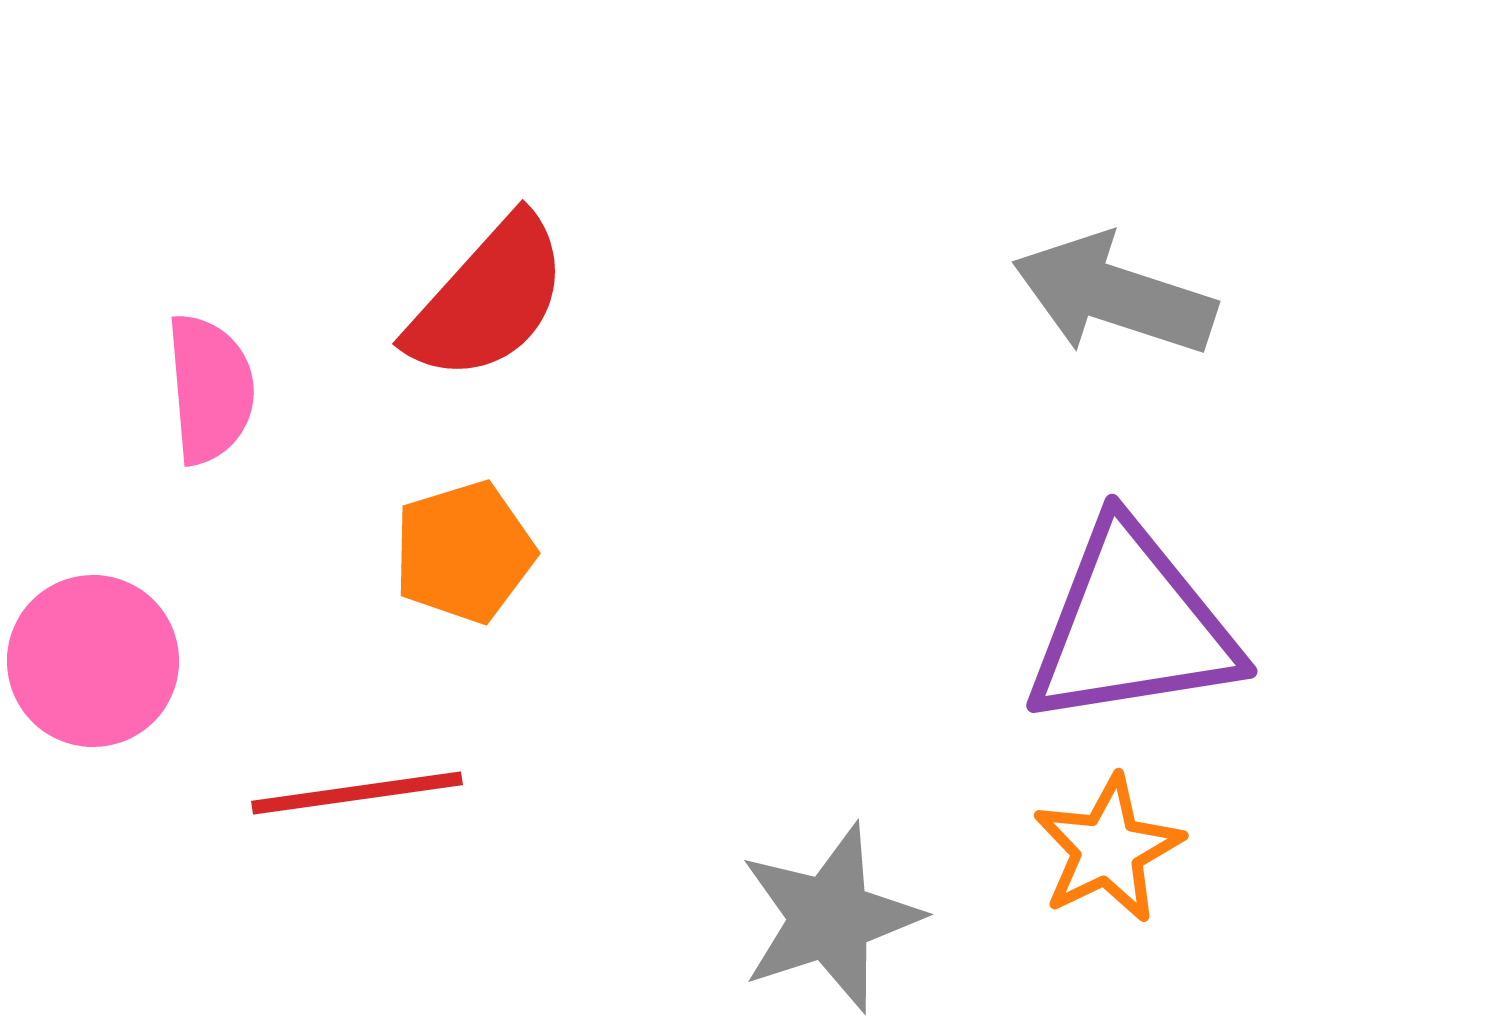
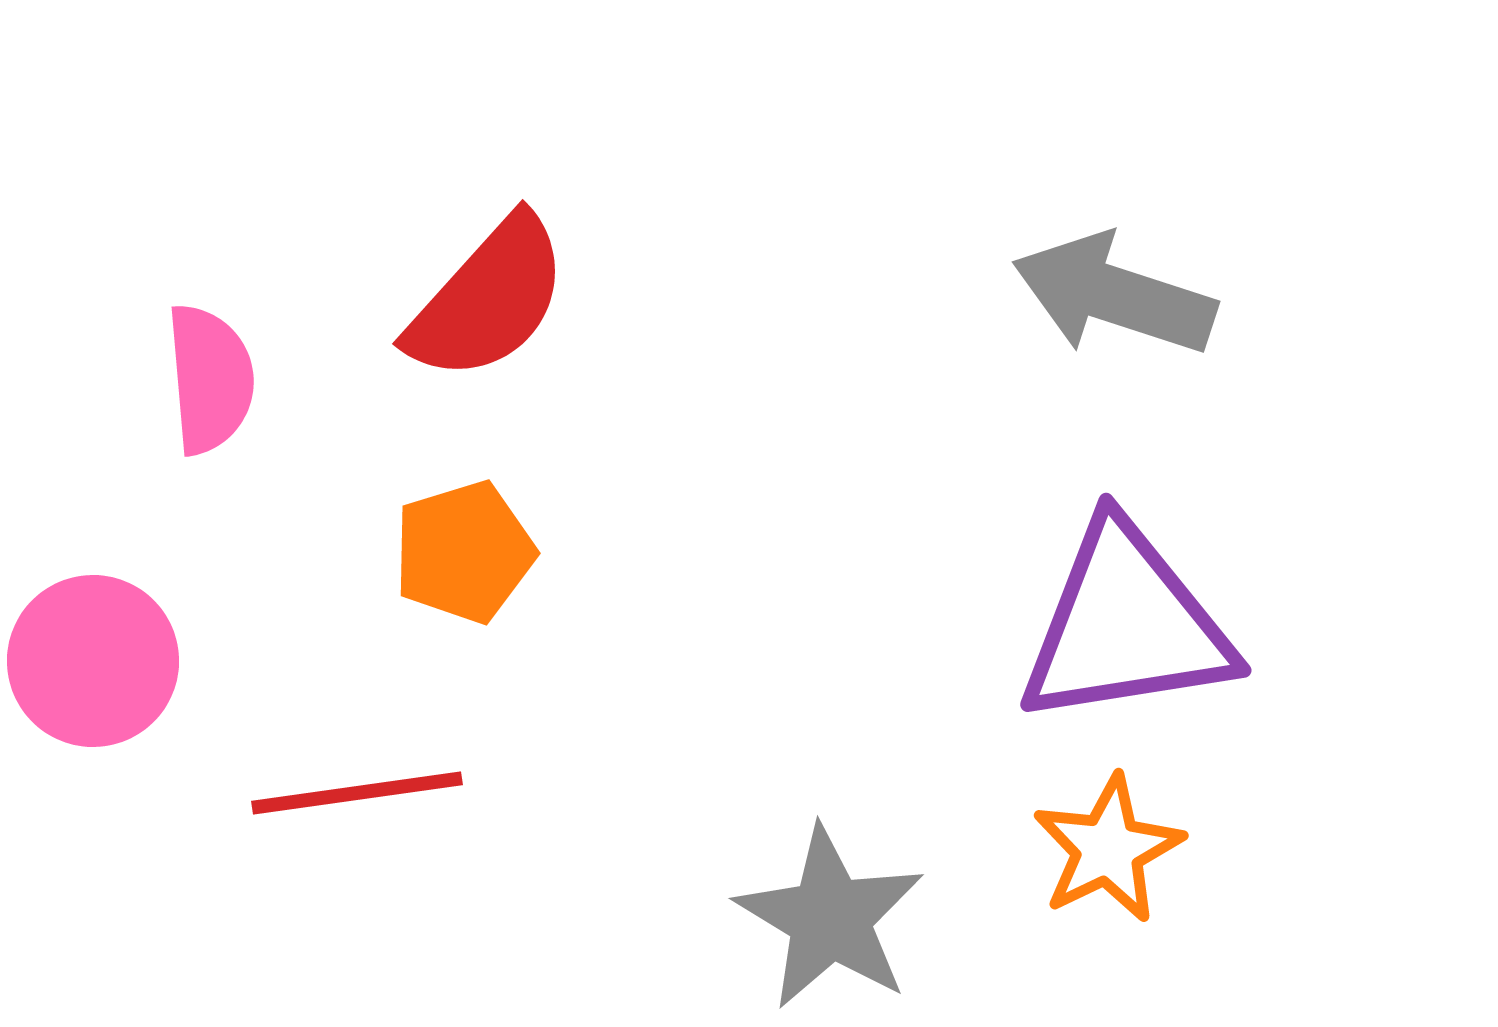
pink semicircle: moved 10 px up
purple triangle: moved 6 px left, 1 px up
gray star: rotated 23 degrees counterclockwise
